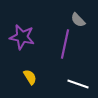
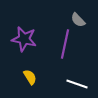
purple star: moved 2 px right, 2 px down
white line: moved 1 px left
